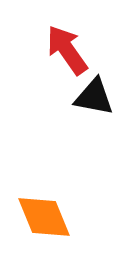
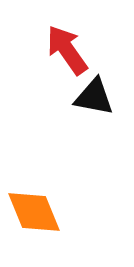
orange diamond: moved 10 px left, 5 px up
